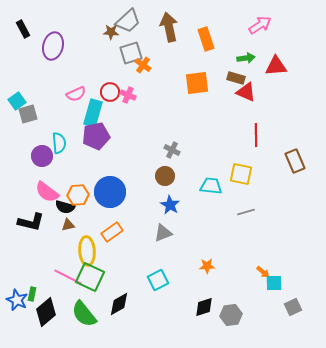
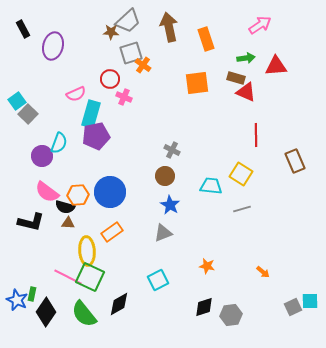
red circle at (110, 92): moved 13 px up
pink cross at (128, 95): moved 4 px left, 2 px down
cyan rectangle at (93, 113): moved 2 px left, 1 px down
gray square at (28, 114): rotated 30 degrees counterclockwise
cyan semicircle at (59, 143): rotated 25 degrees clockwise
yellow square at (241, 174): rotated 20 degrees clockwise
gray line at (246, 212): moved 4 px left, 3 px up
brown triangle at (68, 225): moved 2 px up; rotated 16 degrees clockwise
orange star at (207, 266): rotated 14 degrees clockwise
cyan square at (274, 283): moved 36 px right, 18 px down
black diamond at (46, 312): rotated 16 degrees counterclockwise
